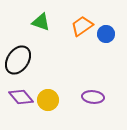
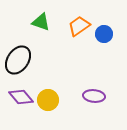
orange trapezoid: moved 3 px left
blue circle: moved 2 px left
purple ellipse: moved 1 px right, 1 px up
